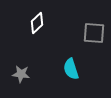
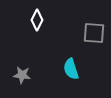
white diamond: moved 3 px up; rotated 20 degrees counterclockwise
gray star: moved 1 px right, 1 px down
